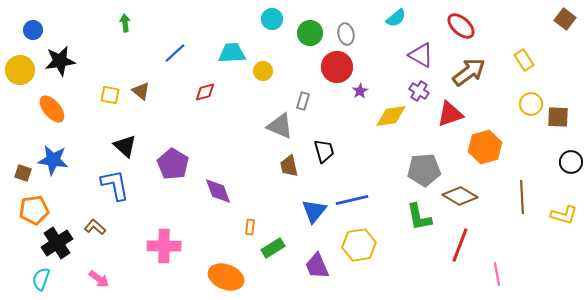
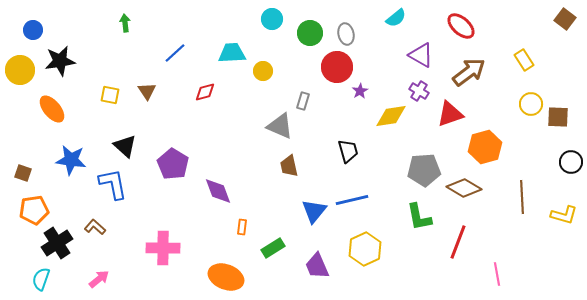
brown triangle at (141, 91): moved 6 px right; rotated 18 degrees clockwise
black trapezoid at (324, 151): moved 24 px right
blue star at (53, 160): moved 18 px right
blue L-shape at (115, 185): moved 2 px left, 1 px up
brown diamond at (460, 196): moved 4 px right, 8 px up
orange rectangle at (250, 227): moved 8 px left
yellow hexagon at (359, 245): moved 6 px right, 4 px down; rotated 16 degrees counterclockwise
red line at (460, 245): moved 2 px left, 3 px up
pink cross at (164, 246): moved 1 px left, 2 px down
pink arrow at (99, 279): rotated 75 degrees counterclockwise
